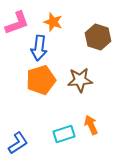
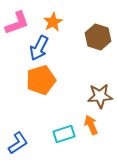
orange star: rotated 24 degrees clockwise
blue arrow: rotated 20 degrees clockwise
brown star: moved 20 px right, 16 px down
